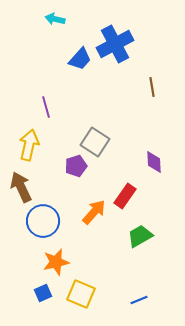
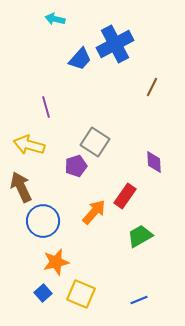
brown line: rotated 36 degrees clockwise
yellow arrow: rotated 88 degrees counterclockwise
blue square: rotated 18 degrees counterclockwise
